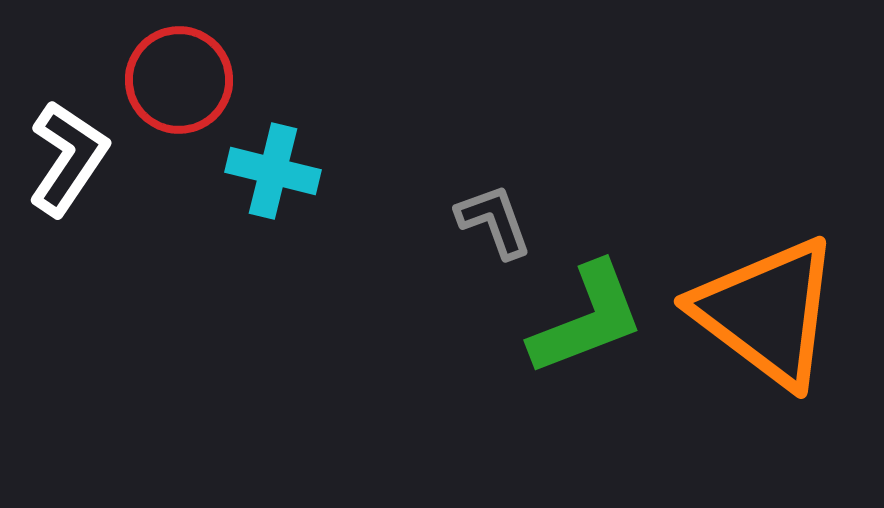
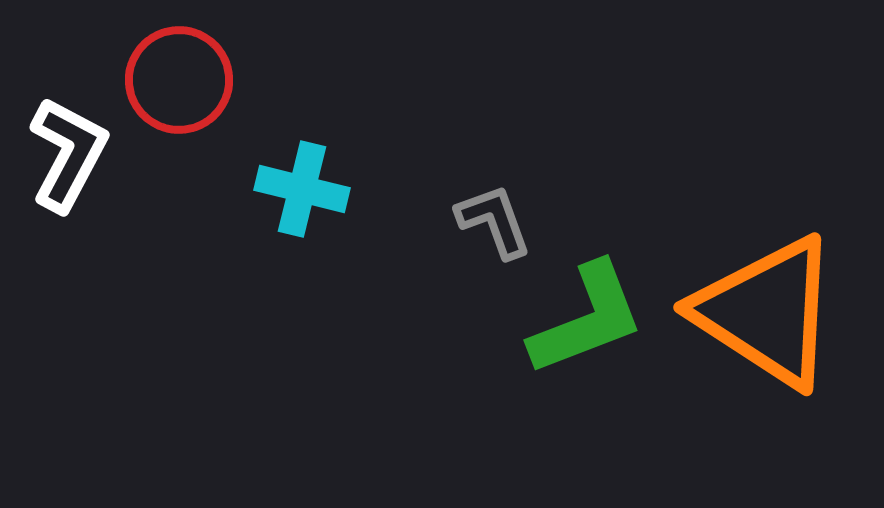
white L-shape: moved 4 px up; rotated 6 degrees counterclockwise
cyan cross: moved 29 px right, 18 px down
orange triangle: rotated 4 degrees counterclockwise
